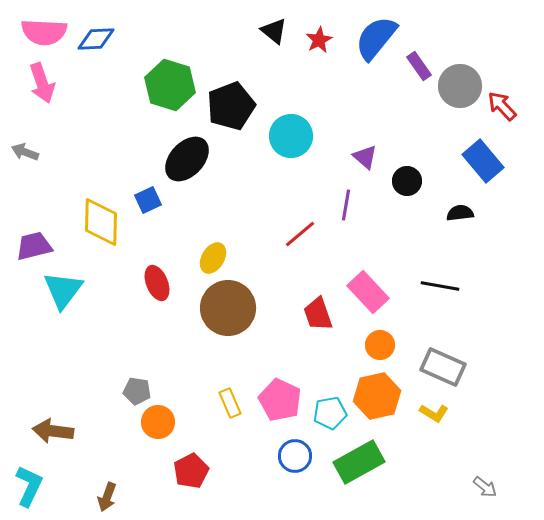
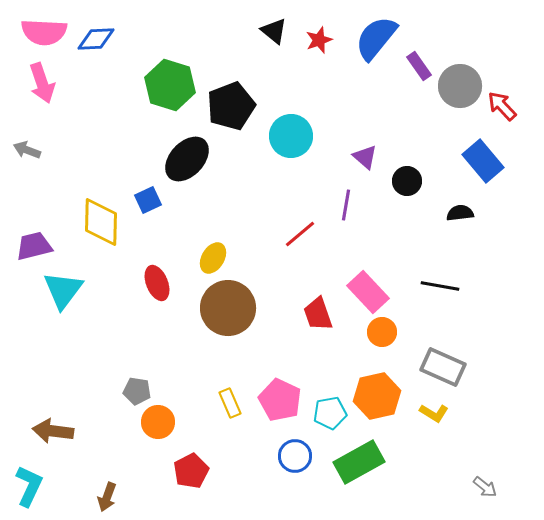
red star at (319, 40): rotated 8 degrees clockwise
gray arrow at (25, 152): moved 2 px right, 2 px up
orange circle at (380, 345): moved 2 px right, 13 px up
